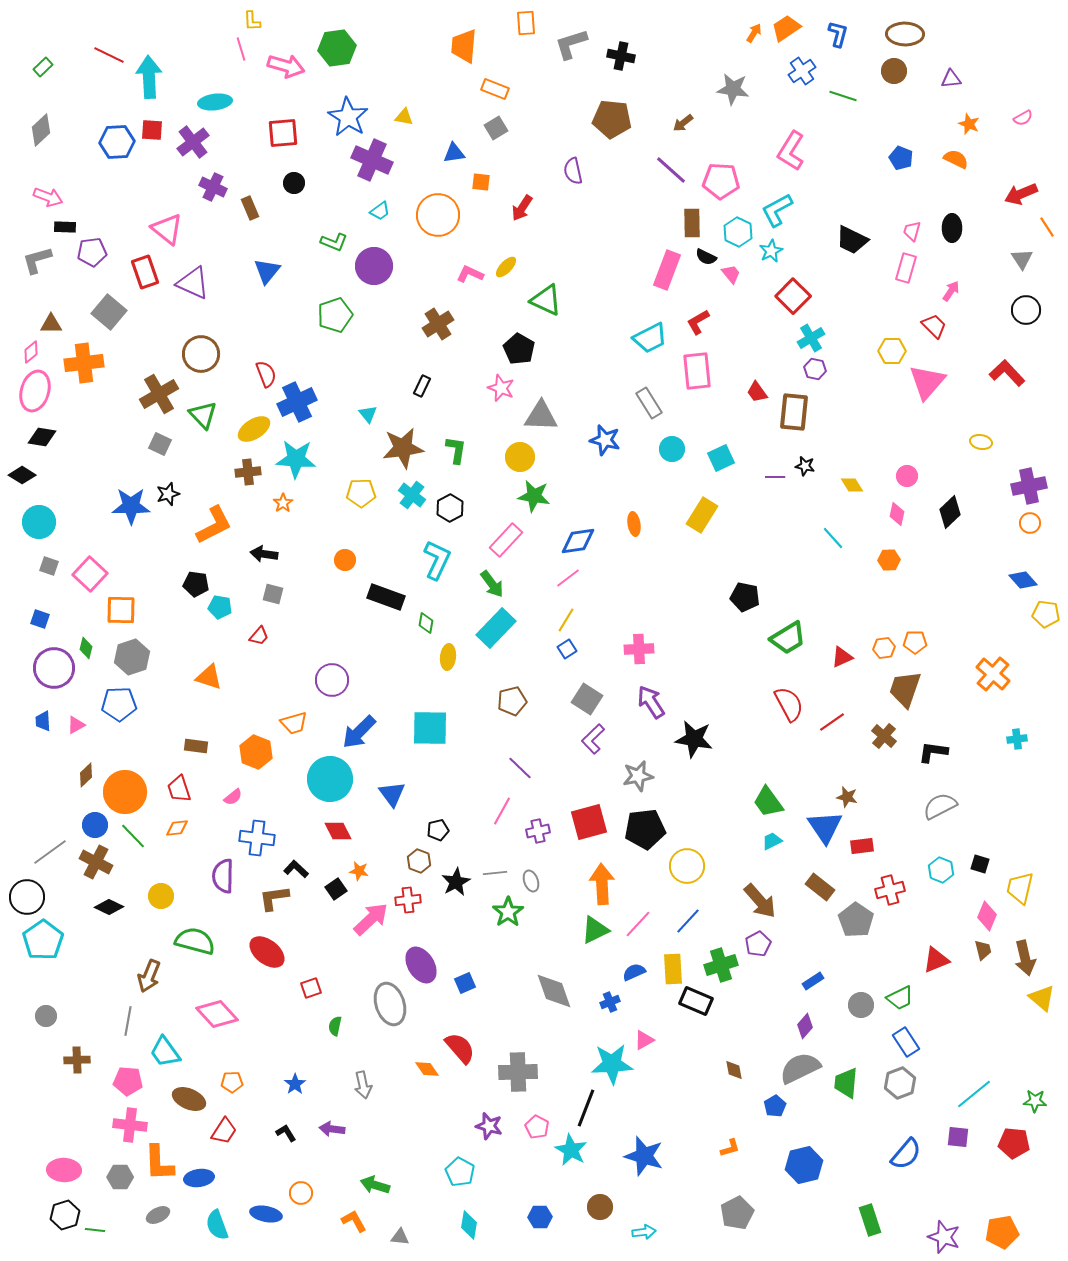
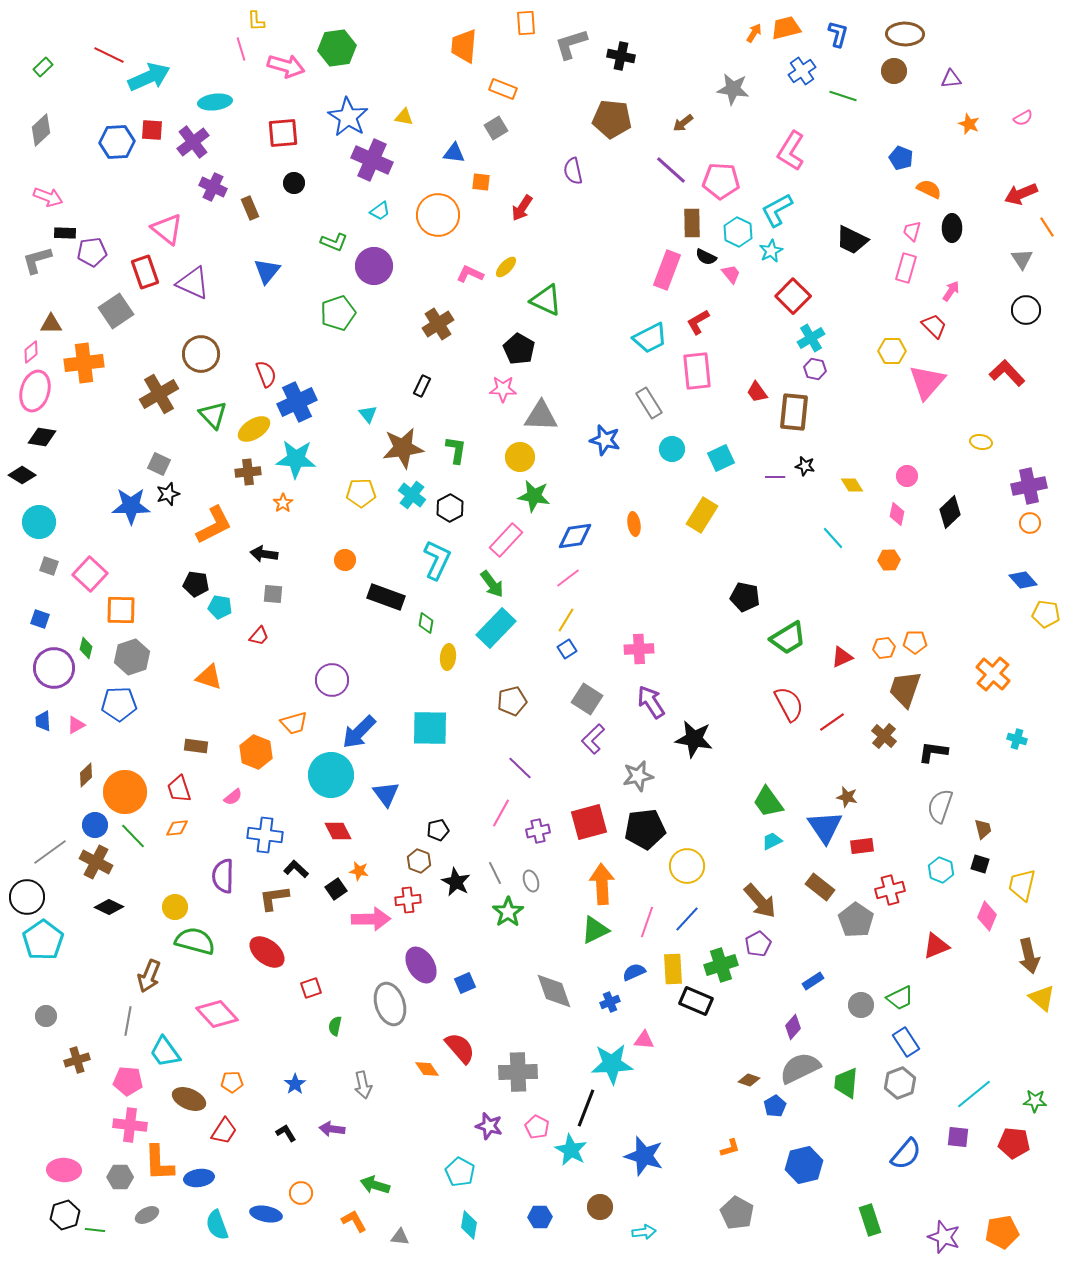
yellow L-shape at (252, 21): moved 4 px right
orange trapezoid at (786, 28): rotated 20 degrees clockwise
cyan arrow at (149, 77): rotated 69 degrees clockwise
orange rectangle at (495, 89): moved 8 px right
blue triangle at (454, 153): rotated 15 degrees clockwise
orange semicircle at (956, 159): moved 27 px left, 30 px down
black rectangle at (65, 227): moved 6 px down
gray square at (109, 312): moved 7 px right, 1 px up; rotated 16 degrees clockwise
green pentagon at (335, 315): moved 3 px right, 2 px up
pink star at (501, 388): moved 2 px right, 1 px down; rotated 20 degrees counterclockwise
green triangle at (203, 415): moved 10 px right
gray square at (160, 444): moved 1 px left, 20 px down
blue diamond at (578, 541): moved 3 px left, 5 px up
gray square at (273, 594): rotated 10 degrees counterclockwise
cyan cross at (1017, 739): rotated 24 degrees clockwise
cyan circle at (330, 779): moved 1 px right, 4 px up
blue triangle at (392, 794): moved 6 px left
gray semicircle at (940, 806): rotated 44 degrees counterclockwise
pink line at (502, 811): moved 1 px left, 2 px down
blue cross at (257, 838): moved 8 px right, 3 px up
gray line at (495, 873): rotated 70 degrees clockwise
black star at (456, 882): rotated 16 degrees counterclockwise
yellow trapezoid at (1020, 888): moved 2 px right, 3 px up
yellow circle at (161, 896): moved 14 px right, 11 px down
pink arrow at (371, 919): rotated 42 degrees clockwise
blue line at (688, 921): moved 1 px left, 2 px up
pink line at (638, 924): moved 9 px right, 2 px up; rotated 24 degrees counterclockwise
brown trapezoid at (983, 950): moved 121 px up
brown arrow at (1025, 958): moved 4 px right, 2 px up
red triangle at (936, 960): moved 14 px up
purple diamond at (805, 1026): moved 12 px left, 1 px down
pink triangle at (644, 1040): rotated 35 degrees clockwise
brown cross at (77, 1060): rotated 15 degrees counterclockwise
brown diamond at (734, 1070): moved 15 px right, 10 px down; rotated 60 degrees counterclockwise
gray pentagon at (737, 1213): rotated 16 degrees counterclockwise
gray ellipse at (158, 1215): moved 11 px left
